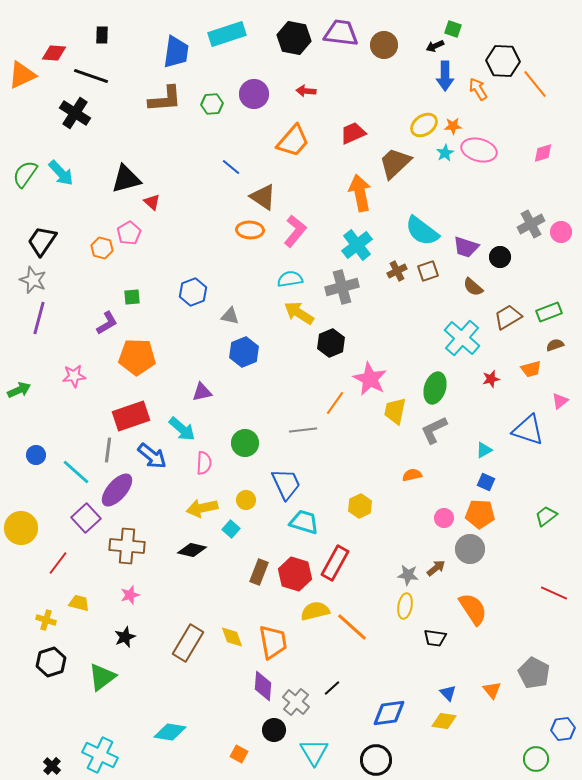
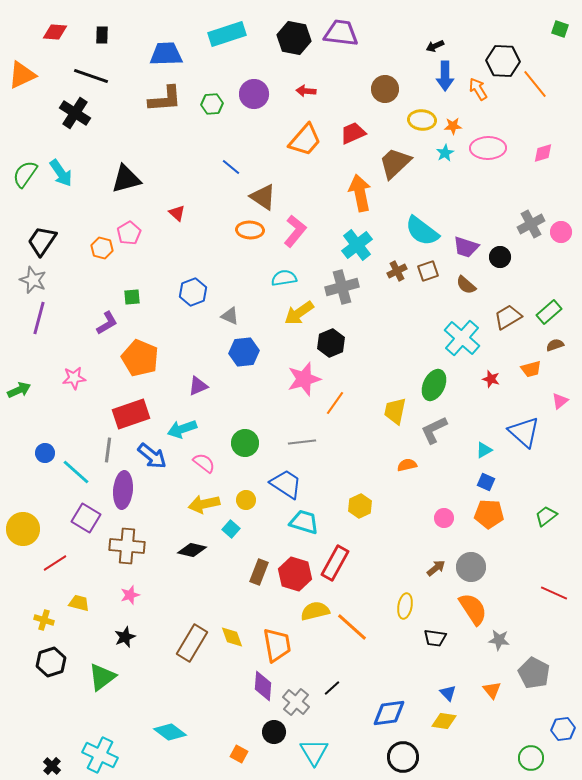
green square at (453, 29): moved 107 px right
brown circle at (384, 45): moved 1 px right, 44 px down
blue trapezoid at (176, 52): moved 10 px left, 2 px down; rotated 100 degrees counterclockwise
red diamond at (54, 53): moved 1 px right, 21 px up
yellow ellipse at (424, 125): moved 2 px left, 5 px up; rotated 40 degrees clockwise
orange trapezoid at (293, 141): moved 12 px right, 1 px up
pink ellipse at (479, 150): moved 9 px right, 2 px up; rotated 16 degrees counterclockwise
cyan arrow at (61, 173): rotated 8 degrees clockwise
red triangle at (152, 202): moved 25 px right, 11 px down
cyan semicircle at (290, 279): moved 6 px left, 1 px up
brown semicircle at (473, 287): moved 7 px left, 2 px up
green rectangle at (549, 312): rotated 20 degrees counterclockwise
yellow arrow at (299, 313): rotated 68 degrees counterclockwise
gray triangle at (230, 316): rotated 12 degrees clockwise
blue hexagon at (244, 352): rotated 16 degrees clockwise
orange pentagon at (137, 357): moved 3 px right, 1 px down; rotated 21 degrees clockwise
pink star at (74, 376): moved 2 px down
pink star at (370, 379): moved 66 px left; rotated 28 degrees clockwise
red star at (491, 379): rotated 30 degrees clockwise
green ellipse at (435, 388): moved 1 px left, 3 px up; rotated 8 degrees clockwise
purple triangle at (202, 392): moved 4 px left, 6 px up; rotated 10 degrees counterclockwise
red rectangle at (131, 416): moved 2 px up
cyan arrow at (182, 429): rotated 120 degrees clockwise
gray line at (303, 430): moved 1 px left, 12 px down
blue triangle at (528, 430): moved 4 px left, 2 px down; rotated 24 degrees clockwise
blue circle at (36, 455): moved 9 px right, 2 px up
pink semicircle at (204, 463): rotated 55 degrees counterclockwise
orange semicircle at (412, 475): moved 5 px left, 10 px up
blue trapezoid at (286, 484): rotated 32 degrees counterclockwise
purple ellipse at (117, 490): moved 6 px right; rotated 36 degrees counterclockwise
yellow arrow at (202, 508): moved 2 px right, 4 px up
orange pentagon at (480, 514): moved 9 px right
purple square at (86, 518): rotated 16 degrees counterclockwise
yellow circle at (21, 528): moved 2 px right, 1 px down
gray circle at (470, 549): moved 1 px right, 18 px down
red line at (58, 563): moved 3 px left; rotated 20 degrees clockwise
gray star at (408, 575): moved 91 px right, 65 px down
yellow cross at (46, 620): moved 2 px left
orange trapezoid at (273, 642): moved 4 px right, 3 px down
brown rectangle at (188, 643): moved 4 px right
black circle at (274, 730): moved 2 px down
cyan diamond at (170, 732): rotated 28 degrees clockwise
green circle at (536, 759): moved 5 px left, 1 px up
black circle at (376, 760): moved 27 px right, 3 px up
